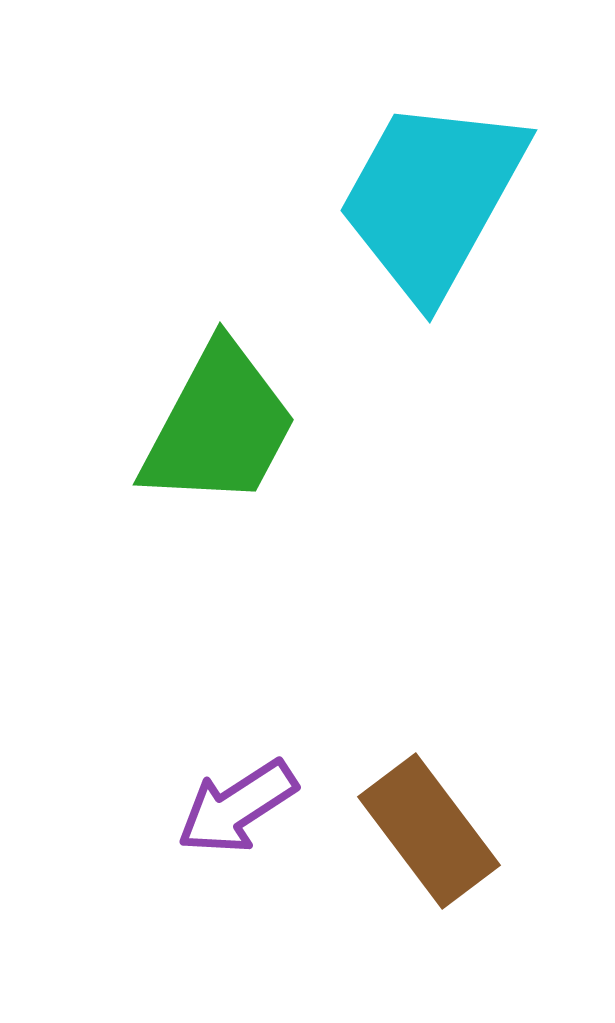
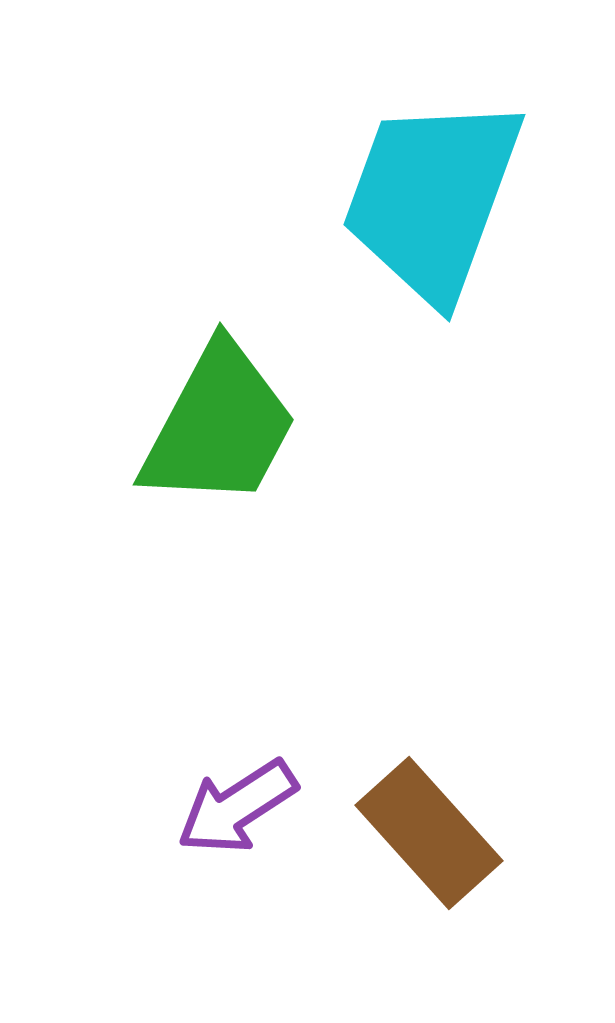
cyan trapezoid: rotated 9 degrees counterclockwise
brown rectangle: moved 2 px down; rotated 5 degrees counterclockwise
